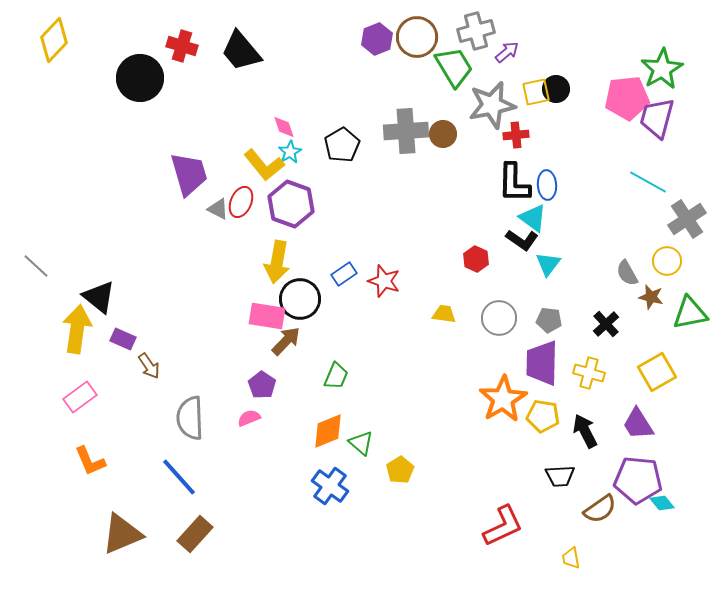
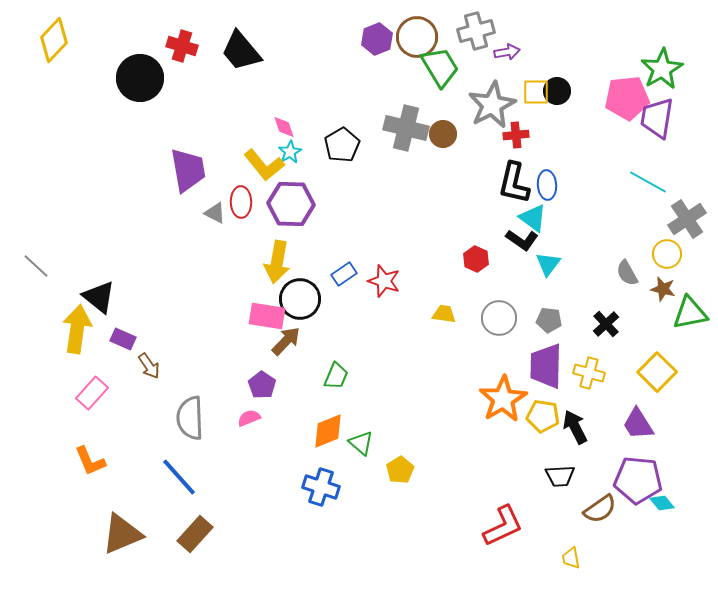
purple arrow at (507, 52): rotated 30 degrees clockwise
green trapezoid at (454, 67): moved 14 px left
black circle at (556, 89): moved 1 px right, 2 px down
yellow square at (536, 92): rotated 12 degrees clockwise
gray star at (492, 105): rotated 15 degrees counterclockwise
purple trapezoid at (657, 118): rotated 6 degrees counterclockwise
gray cross at (406, 131): moved 3 px up; rotated 18 degrees clockwise
purple trapezoid at (189, 174): moved 1 px left, 4 px up; rotated 6 degrees clockwise
black L-shape at (514, 183): rotated 12 degrees clockwise
red ellipse at (241, 202): rotated 24 degrees counterclockwise
purple hexagon at (291, 204): rotated 18 degrees counterclockwise
gray triangle at (218, 209): moved 3 px left, 4 px down
yellow circle at (667, 261): moved 7 px up
brown star at (651, 297): moved 12 px right, 8 px up
purple trapezoid at (542, 363): moved 4 px right, 3 px down
yellow square at (657, 372): rotated 15 degrees counterclockwise
pink rectangle at (80, 397): moved 12 px right, 4 px up; rotated 12 degrees counterclockwise
black arrow at (585, 431): moved 10 px left, 4 px up
blue cross at (330, 486): moved 9 px left, 1 px down; rotated 18 degrees counterclockwise
